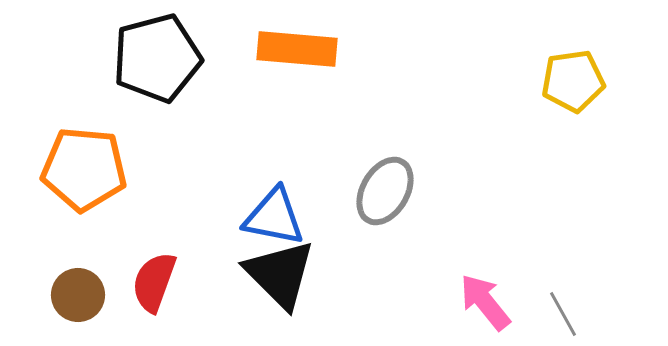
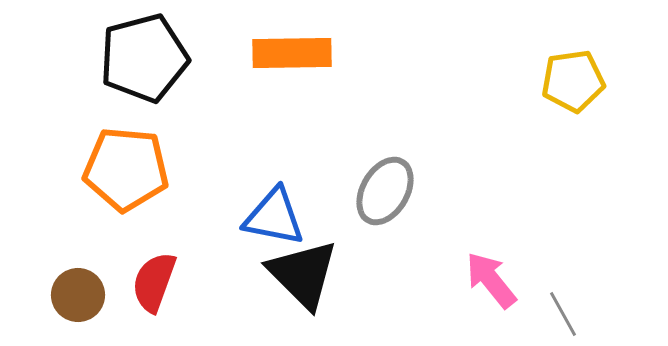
orange rectangle: moved 5 px left, 4 px down; rotated 6 degrees counterclockwise
black pentagon: moved 13 px left
orange pentagon: moved 42 px right
black triangle: moved 23 px right
pink arrow: moved 6 px right, 22 px up
